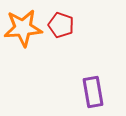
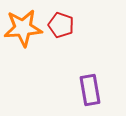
purple rectangle: moved 3 px left, 2 px up
